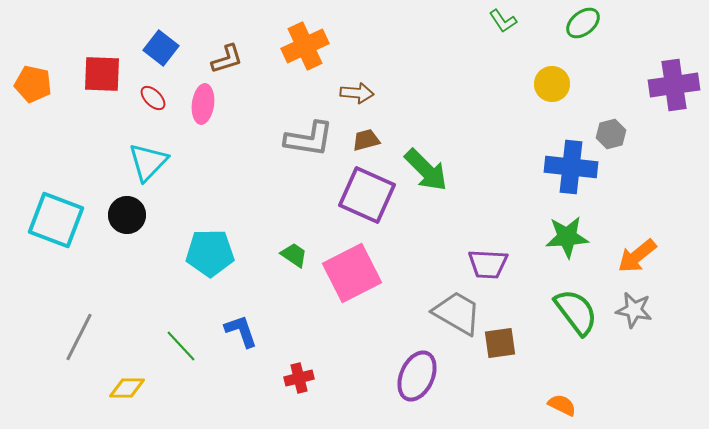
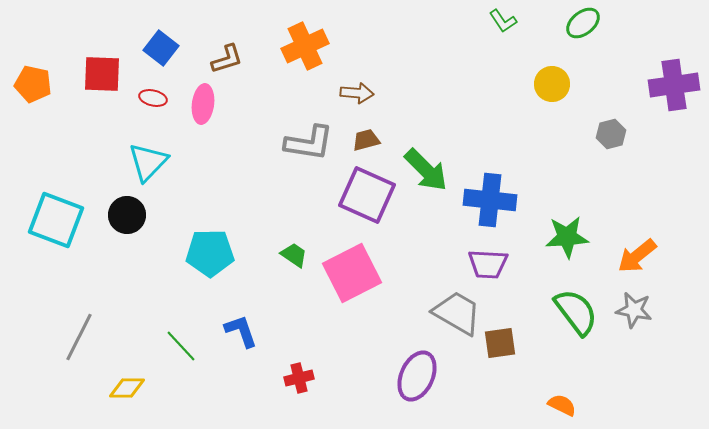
red ellipse: rotated 32 degrees counterclockwise
gray L-shape: moved 4 px down
blue cross: moved 81 px left, 33 px down
